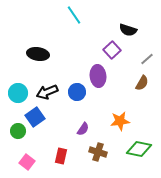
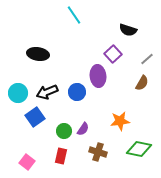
purple square: moved 1 px right, 4 px down
green circle: moved 46 px right
